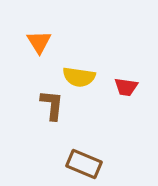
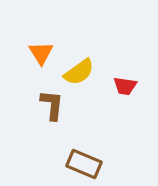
orange triangle: moved 2 px right, 11 px down
yellow semicircle: moved 5 px up; rotated 44 degrees counterclockwise
red trapezoid: moved 1 px left, 1 px up
